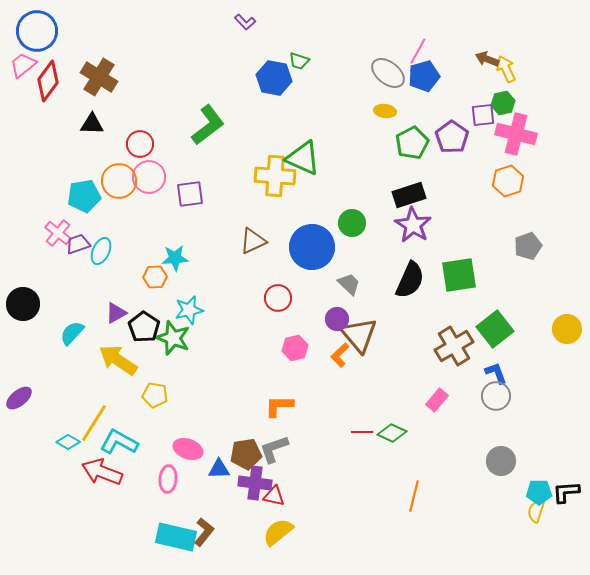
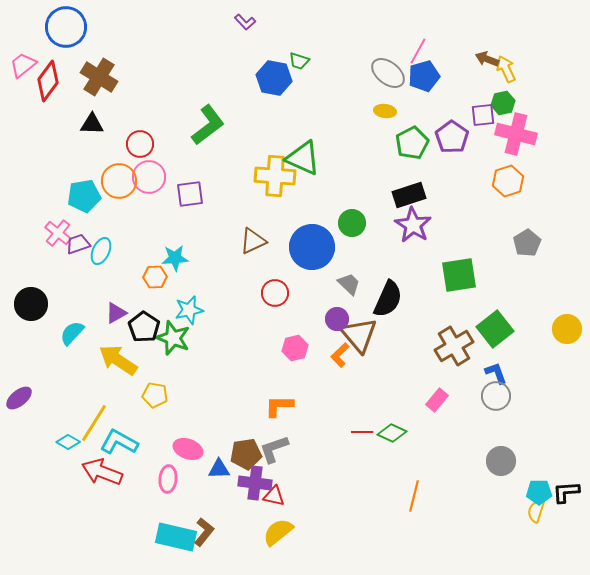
blue circle at (37, 31): moved 29 px right, 4 px up
gray pentagon at (528, 246): moved 1 px left, 3 px up; rotated 12 degrees counterclockwise
black semicircle at (410, 280): moved 22 px left, 19 px down
red circle at (278, 298): moved 3 px left, 5 px up
black circle at (23, 304): moved 8 px right
